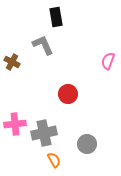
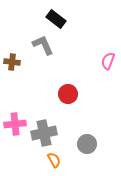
black rectangle: moved 2 px down; rotated 42 degrees counterclockwise
brown cross: rotated 21 degrees counterclockwise
